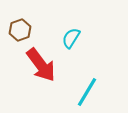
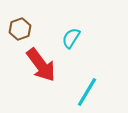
brown hexagon: moved 1 px up
